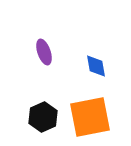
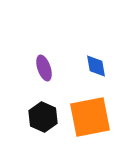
purple ellipse: moved 16 px down
black hexagon: rotated 12 degrees counterclockwise
